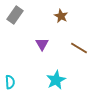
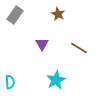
brown star: moved 3 px left, 2 px up
